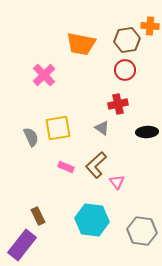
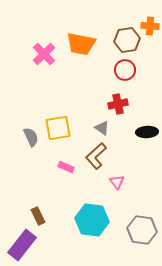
pink cross: moved 21 px up
brown L-shape: moved 9 px up
gray hexagon: moved 1 px up
